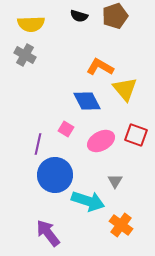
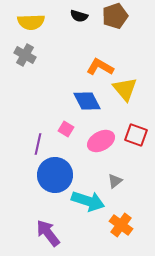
yellow semicircle: moved 2 px up
gray triangle: rotated 21 degrees clockwise
